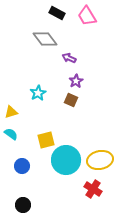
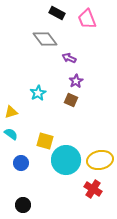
pink trapezoid: moved 3 px down; rotated 10 degrees clockwise
yellow square: moved 1 px left, 1 px down; rotated 30 degrees clockwise
blue circle: moved 1 px left, 3 px up
